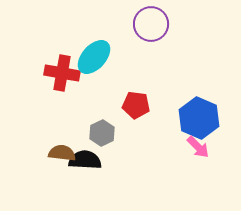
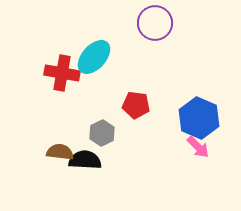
purple circle: moved 4 px right, 1 px up
brown semicircle: moved 2 px left, 1 px up
